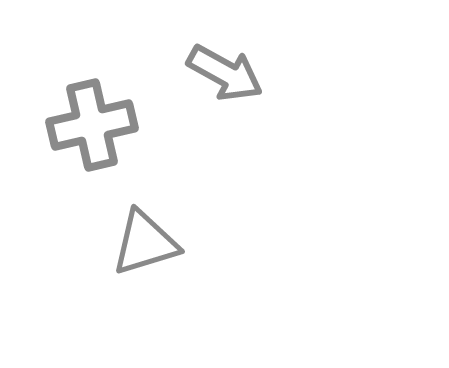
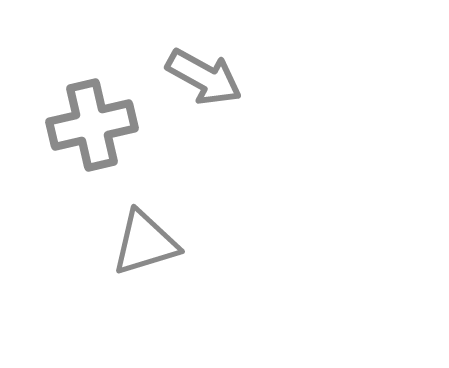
gray arrow: moved 21 px left, 4 px down
